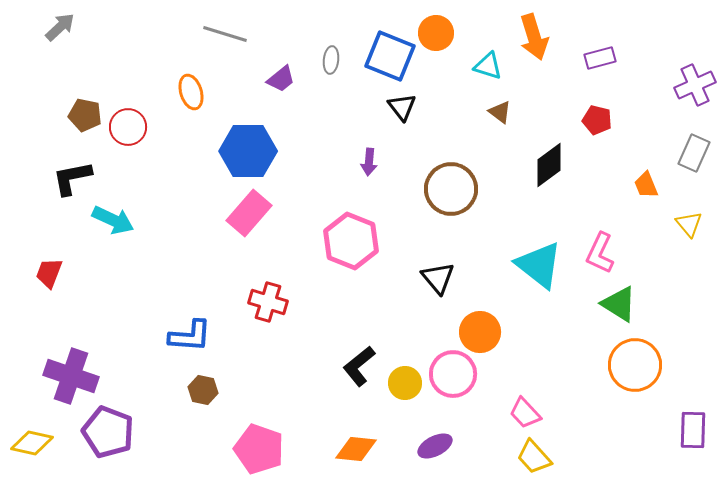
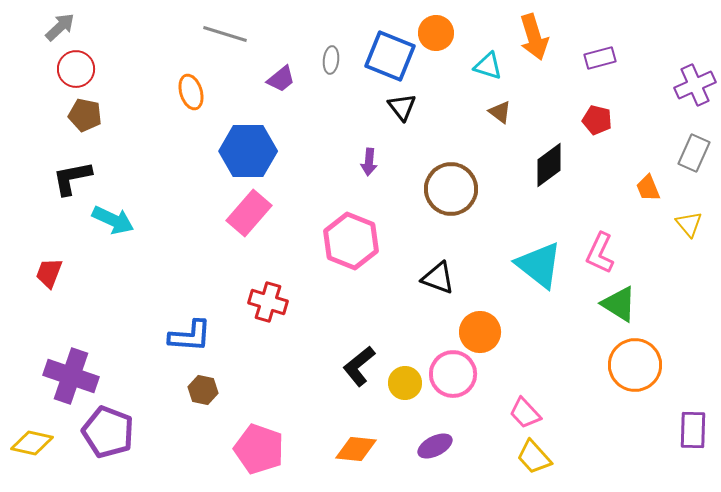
red circle at (128, 127): moved 52 px left, 58 px up
orange trapezoid at (646, 185): moved 2 px right, 3 px down
black triangle at (438, 278): rotated 30 degrees counterclockwise
